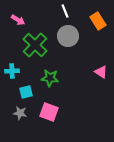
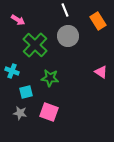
white line: moved 1 px up
cyan cross: rotated 24 degrees clockwise
